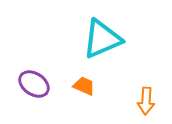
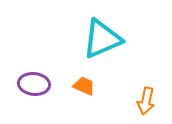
purple ellipse: rotated 28 degrees counterclockwise
orange arrow: rotated 8 degrees clockwise
